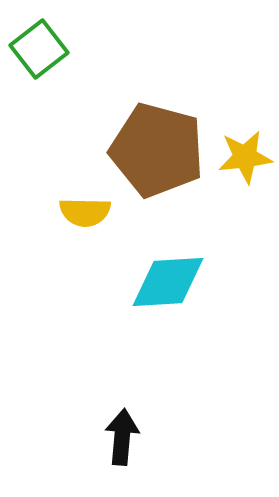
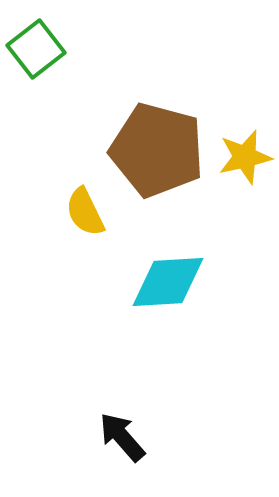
green square: moved 3 px left
yellow star: rotated 6 degrees counterclockwise
yellow semicircle: rotated 63 degrees clockwise
black arrow: rotated 46 degrees counterclockwise
